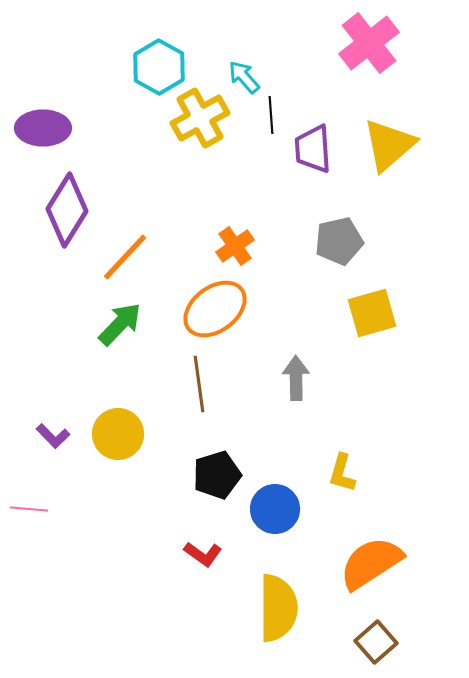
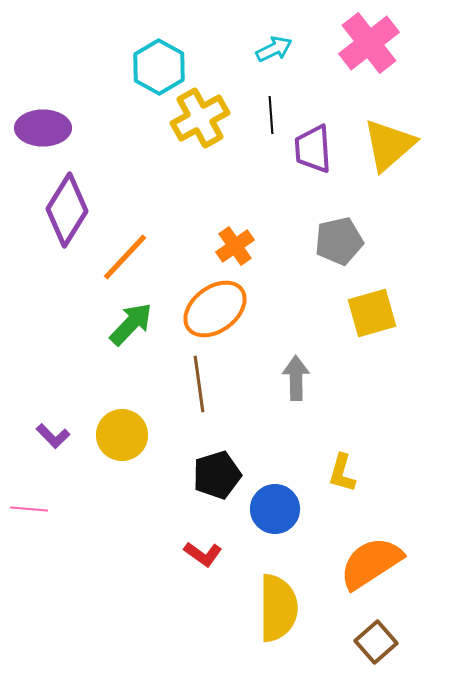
cyan arrow: moved 30 px right, 28 px up; rotated 105 degrees clockwise
green arrow: moved 11 px right
yellow circle: moved 4 px right, 1 px down
